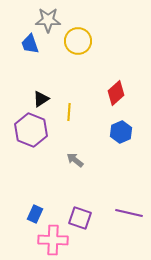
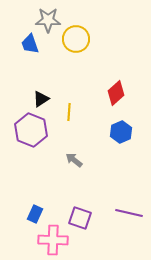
yellow circle: moved 2 px left, 2 px up
gray arrow: moved 1 px left
